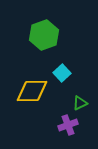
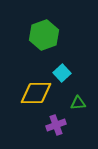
yellow diamond: moved 4 px right, 2 px down
green triangle: moved 2 px left; rotated 21 degrees clockwise
purple cross: moved 12 px left
